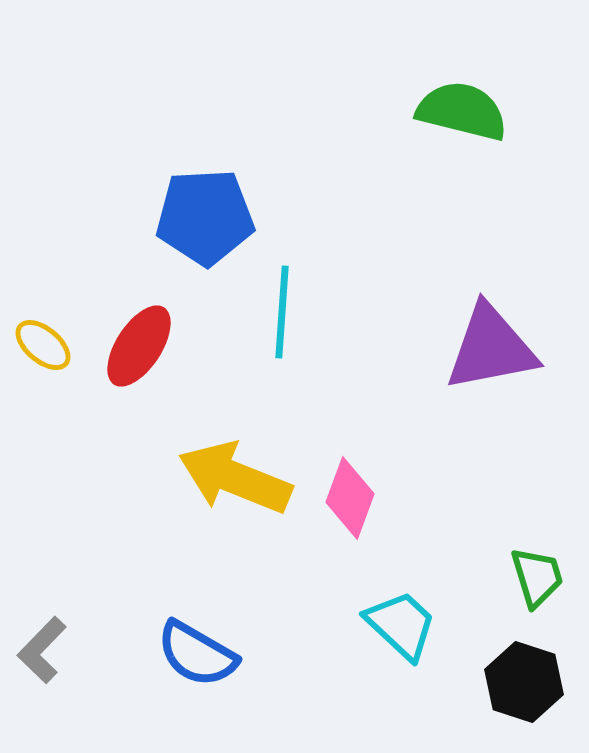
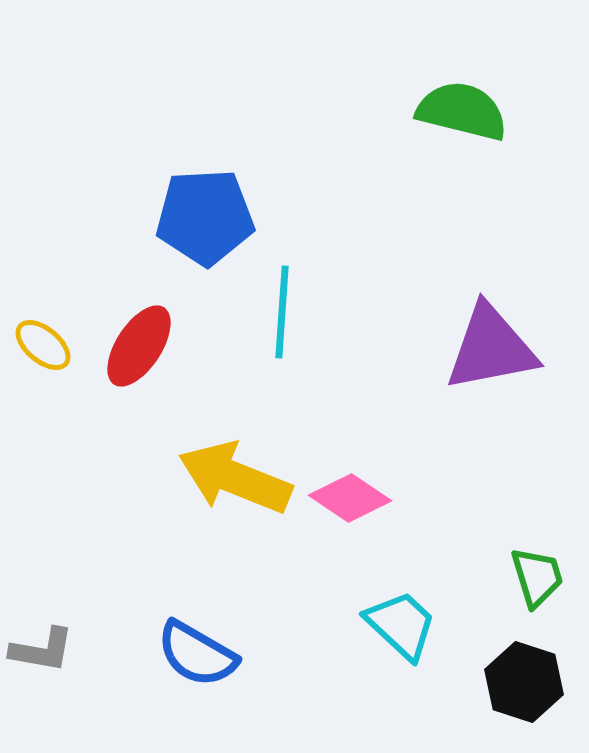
pink diamond: rotated 76 degrees counterclockwise
gray L-shape: rotated 124 degrees counterclockwise
